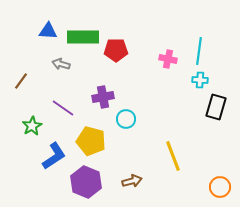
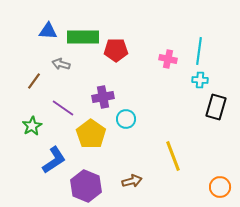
brown line: moved 13 px right
yellow pentagon: moved 7 px up; rotated 20 degrees clockwise
blue L-shape: moved 4 px down
purple hexagon: moved 4 px down
